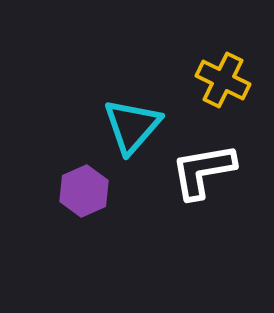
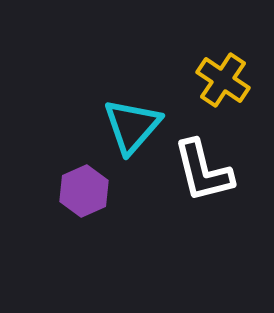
yellow cross: rotated 8 degrees clockwise
white L-shape: rotated 94 degrees counterclockwise
